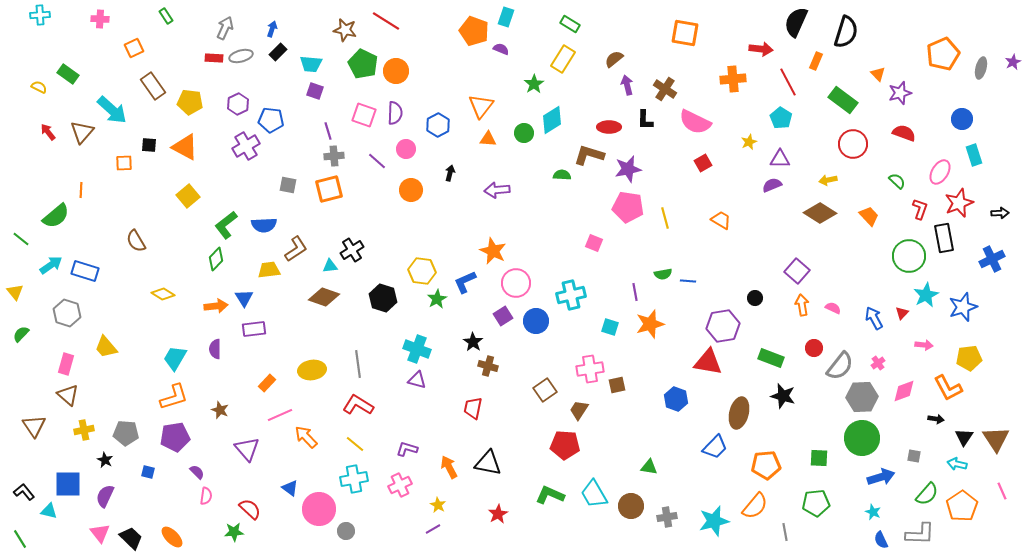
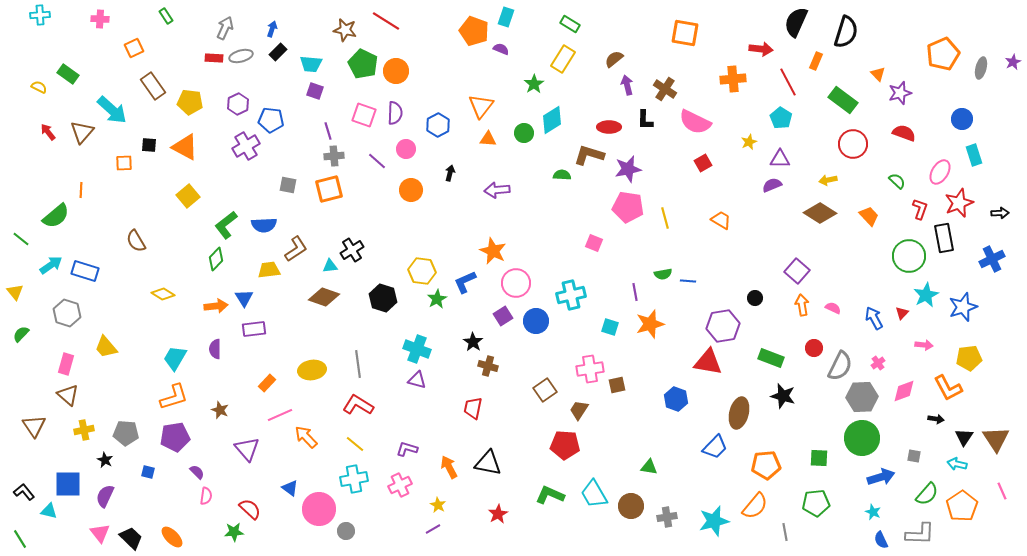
gray semicircle at (840, 366): rotated 12 degrees counterclockwise
